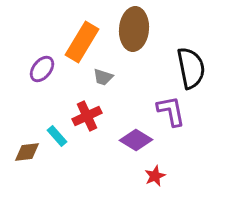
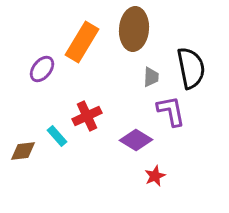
gray trapezoid: moved 48 px right; rotated 105 degrees counterclockwise
brown diamond: moved 4 px left, 1 px up
